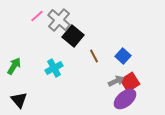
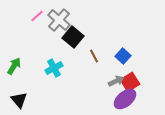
black square: moved 1 px down
